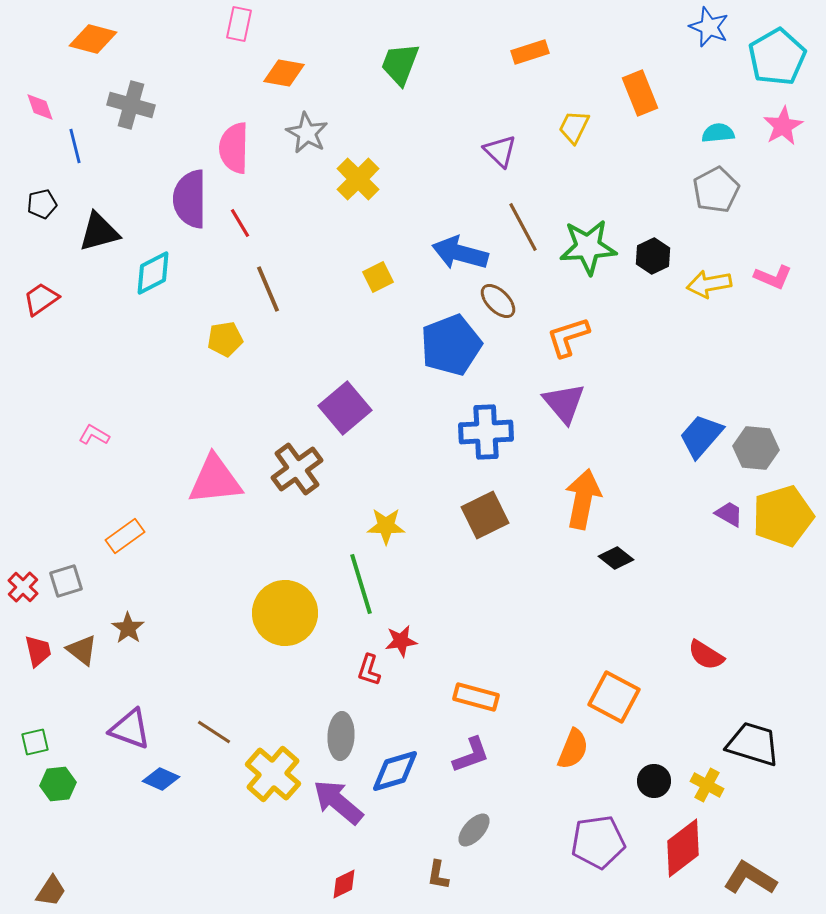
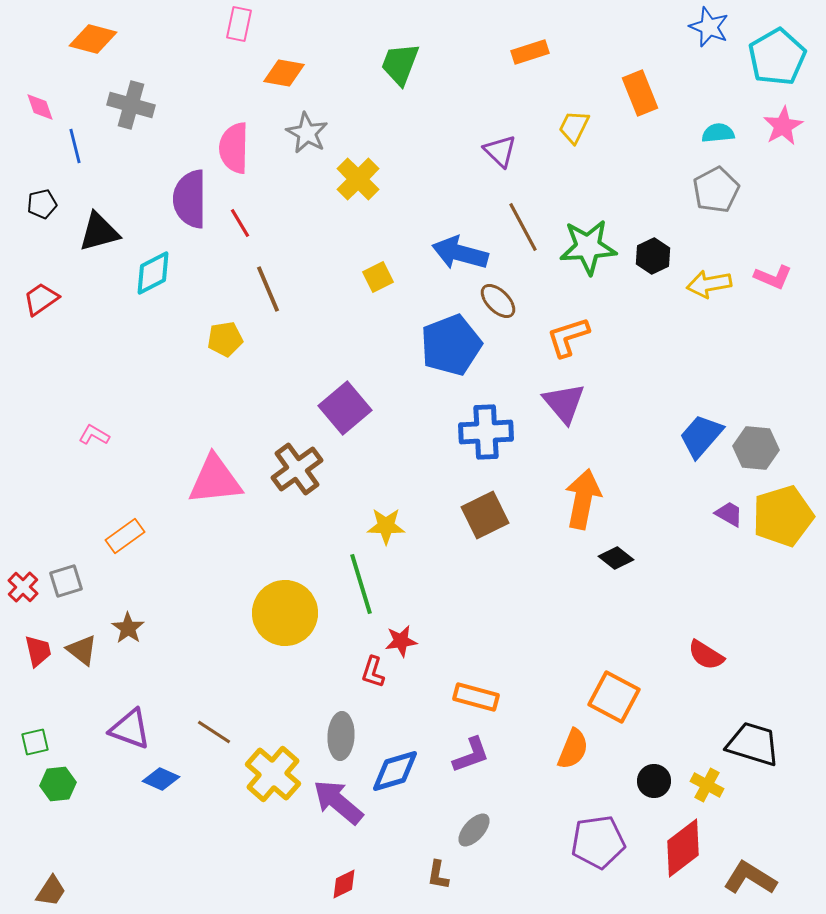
red L-shape at (369, 670): moved 4 px right, 2 px down
